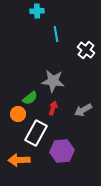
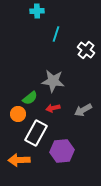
cyan line: rotated 28 degrees clockwise
red arrow: rotated 120 degrees counterclockwise
